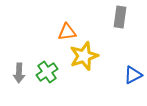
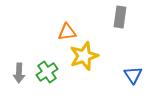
blue triangle: rotated 36 degrees counterclockwise
